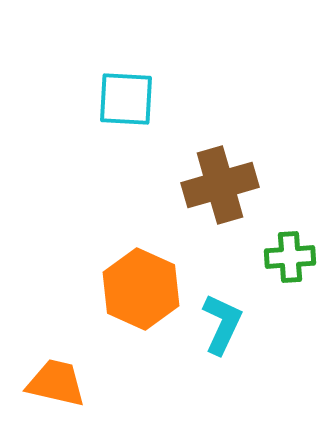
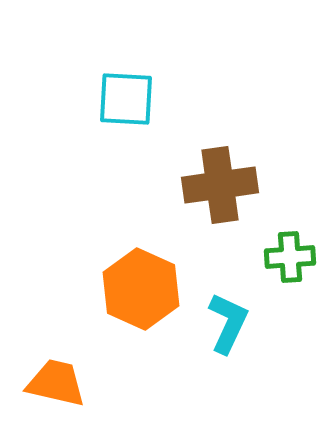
brown cross: rotated 8 degrees clockwise
cyan L-shape: moved 6 px right, 1 px up
